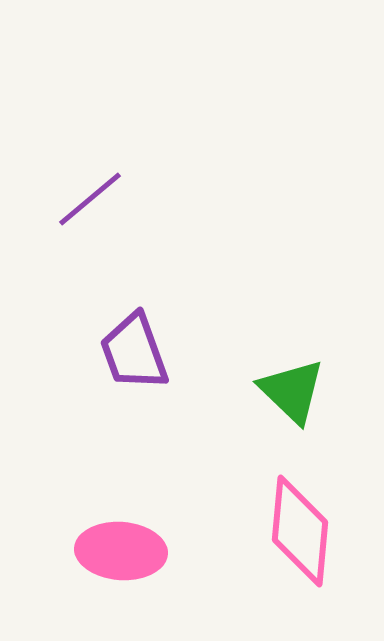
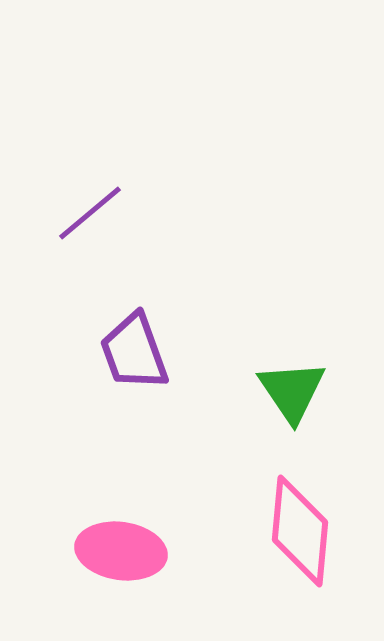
purple line: moved 14 px down
green triangle: rotated 12 degrees clockwise
pink ellipse: rotated 4 degrees clockwise
